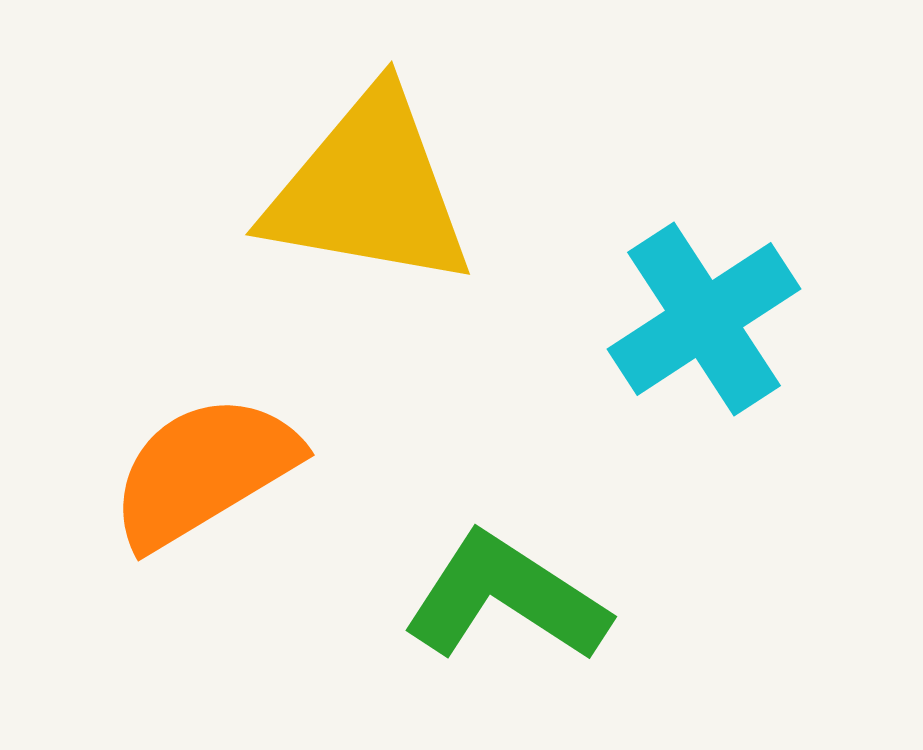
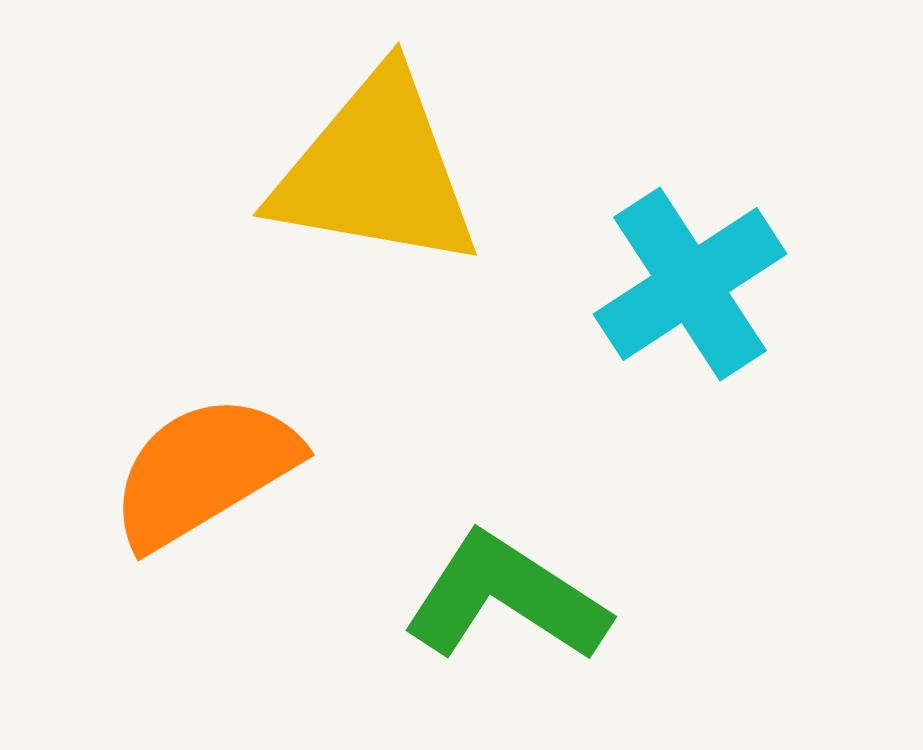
yellow triangle: moved 7 px right, 19 px up
cyan cross: moved 14 px left, 35 px up
